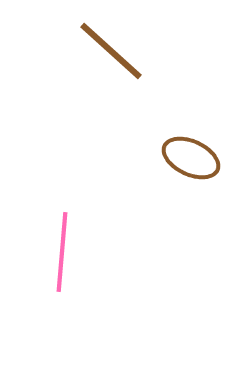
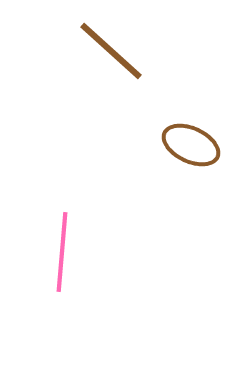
brown ellipse: moved 13 px up
